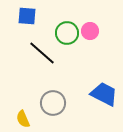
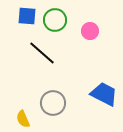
green circle: moved 12 px left, 13 px up
